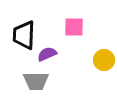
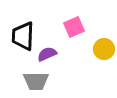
pink square: rotated 25 degrees counterclockwise
black trapezoid: moved 1 px left, 1 px down
yellow circle: moved 11 px up
